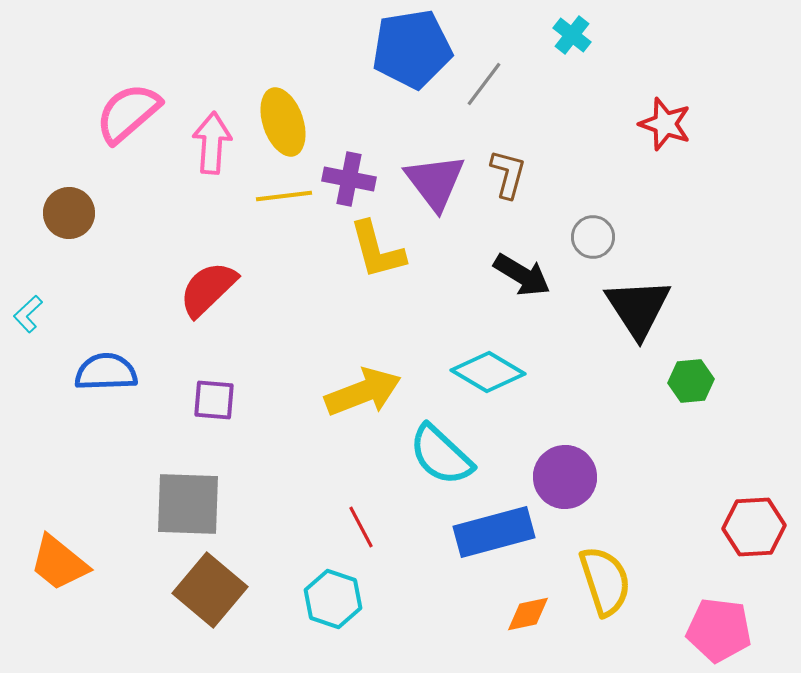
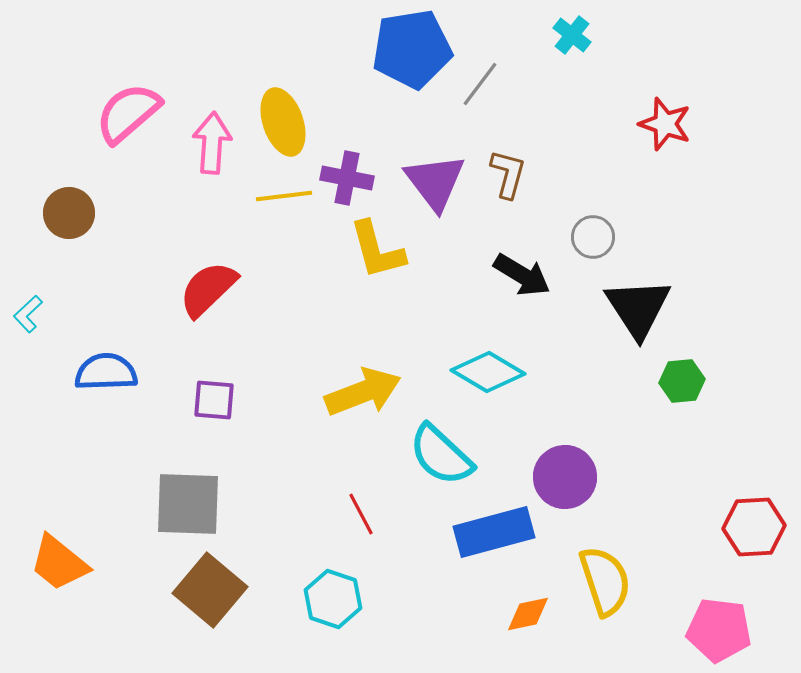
gray line: moved 4 px left
purple cross: moved 2 px left, 1 px up
green hexagon: moved 9 px left
red line: moved 13 px up
